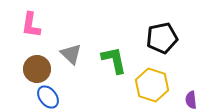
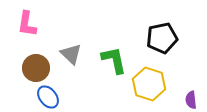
pink L-shape: moved 4 px left, 1 px up
brown circle: moved 1 px left, 1 px up
yellow hexagon: moved 3 px left, 1 px up
